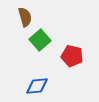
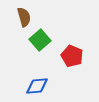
brown semicircle: moved 1 px left
red pentagon: rotated 10 degrees clockwise
